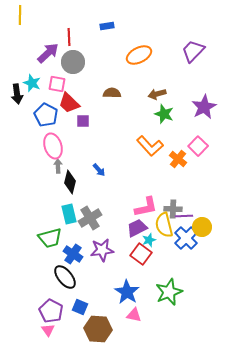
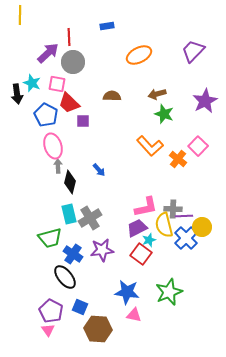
brown semicircle at (112, 93): moved 3 px down
purple star at (204, 107): moved 1 px right, 6 px up
blue star at (127, 292): rotated 25 degrees counterclockwise
